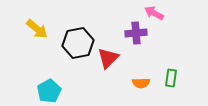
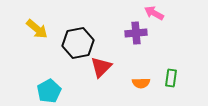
red triangle: moved 7 px left, 9 px down
